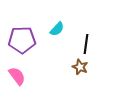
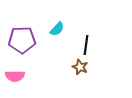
black line: moved 1 px down
pink semicircle: moved 2 px left; rotated 126 degrees clockwise
